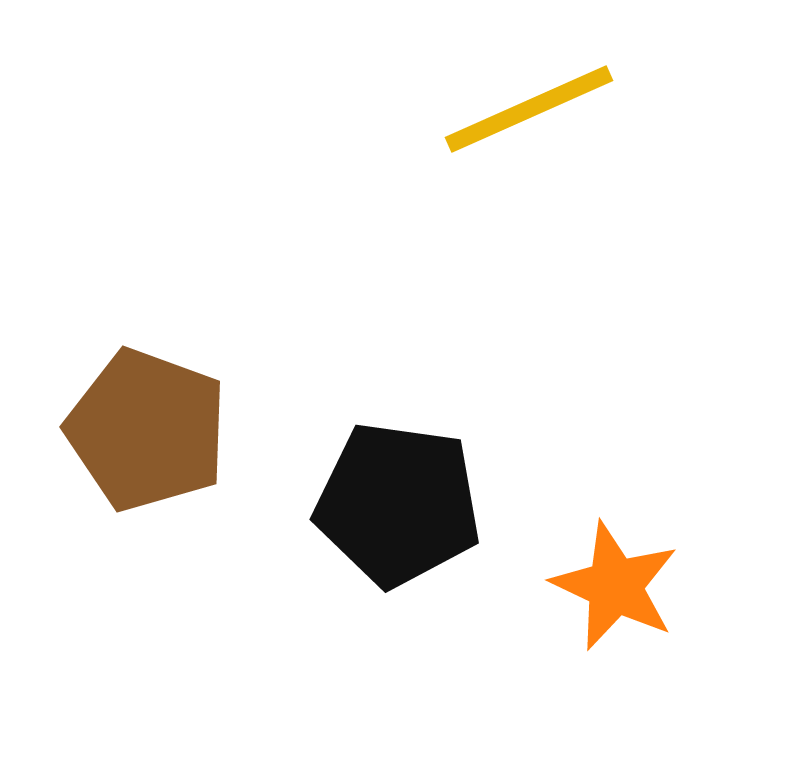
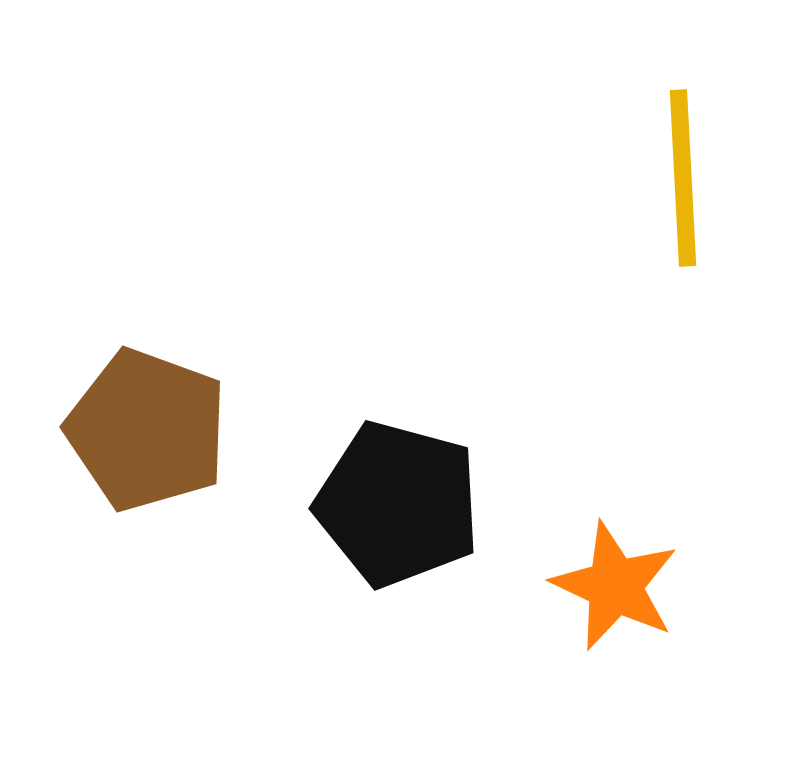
yellow line: moved 154 px right, 69 px down; rotated 69 degrees counterclockwise
black pentagon: rotated 7 degrees clockwise
